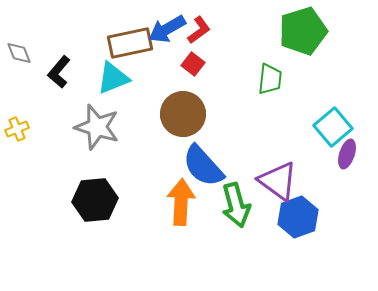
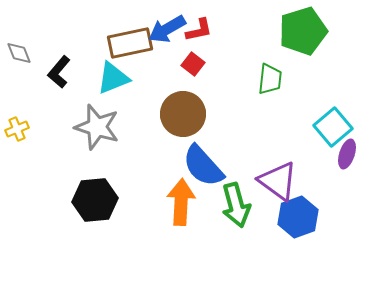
red L-shape: rotated 24 degrees clockwise
